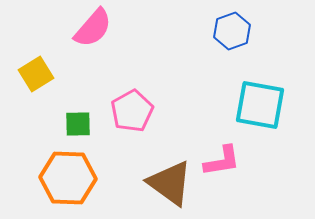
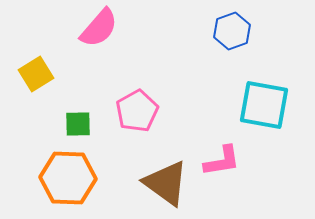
pink semicircle: moved 6 px right
cyan square: moved 4 px right
pink pentagon: moved 5 px right
brown triangle: moved 4 px left
